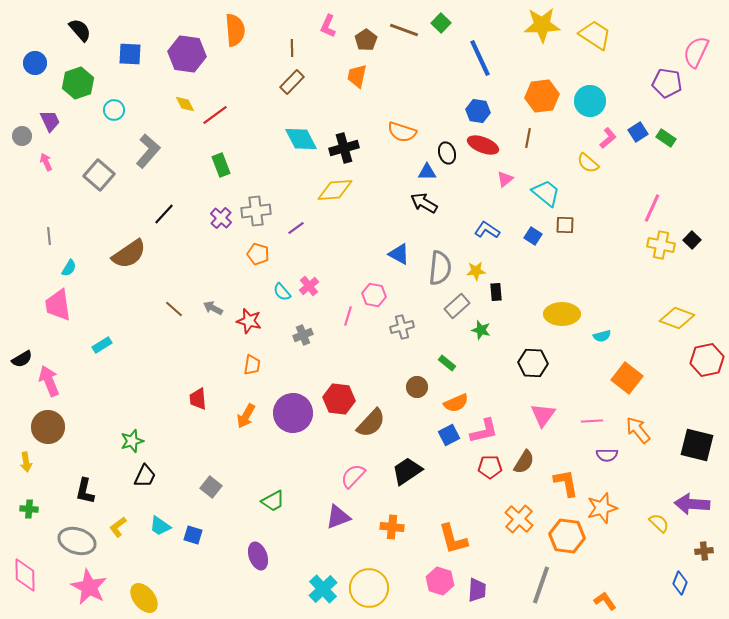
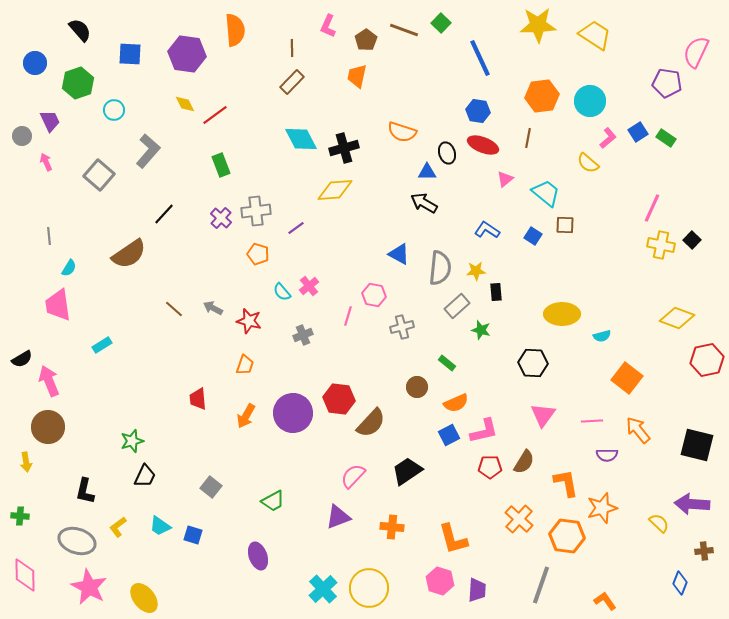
yellow star at (542, 25): moved 4 px left
orange trapezoid at (252, 365): moved 7 px left; rotated 10 degrees clockwise
green cross at (29, 509): moved 9 px left, 7 px down
